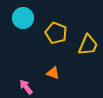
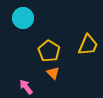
yellow pentagon: moved 7 px left, 18 px down; rotated 10 degrees clockwise
orange triangle: rotated 24 degrees clockwise
